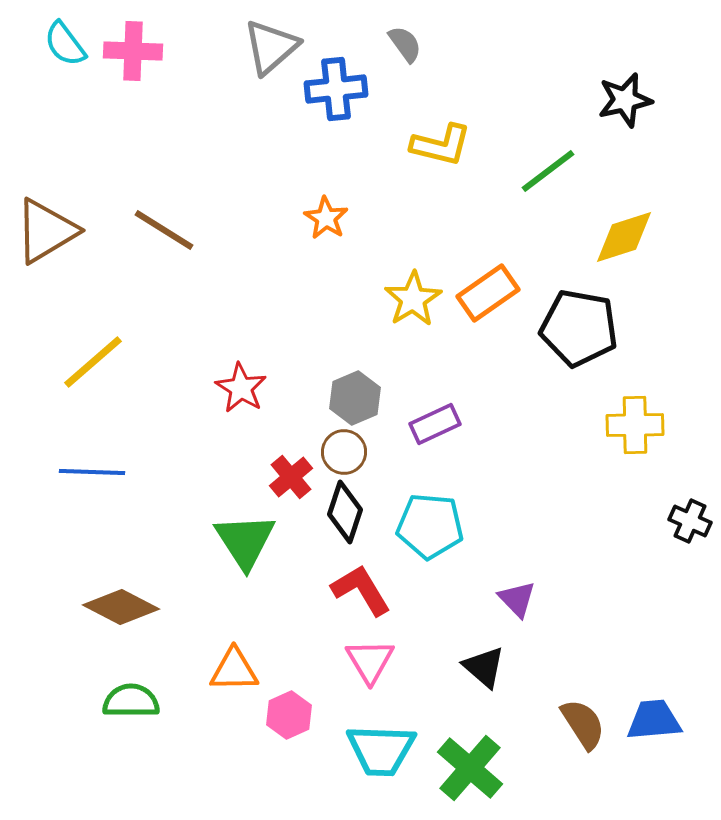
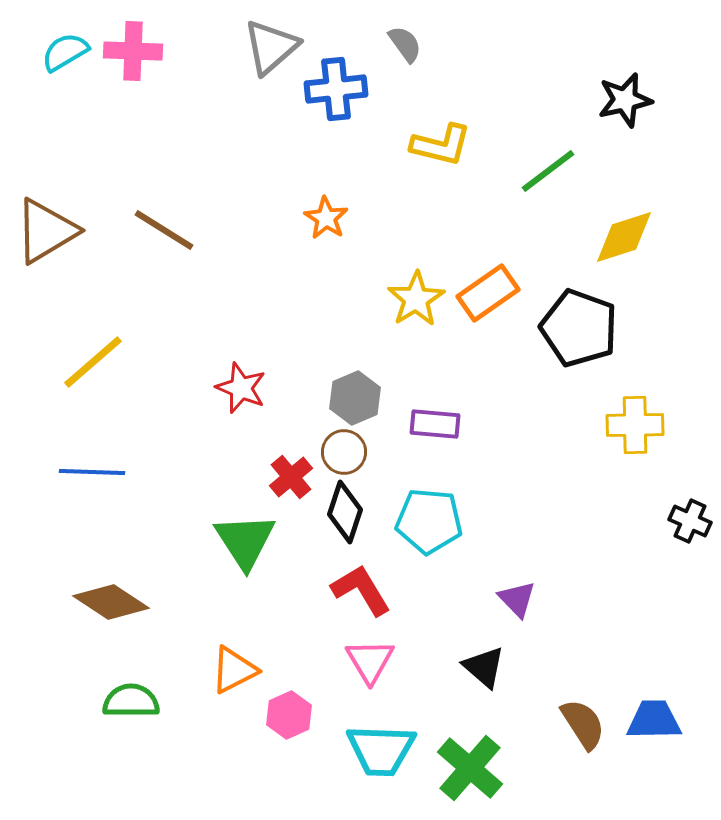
cyan semicircle: moved 8 px down; rotated 96 degrees clockwise
yellow star: moved 3 px right
black pentagon: rotated 10 degrees clockwise
red star: rotated 9 degrees counterclockwise
purple rectangle: rotated 30 degrees clockwise
cyan pentagon: moved 1 px left, 5 px up
brown diamond: moved 10 px left, 5 px up; rotated 6 degrees clockwise
orange triangle: rotated 26 degrees counterclockwise
blue trapezoid: rotated 4 degrees clockwise
